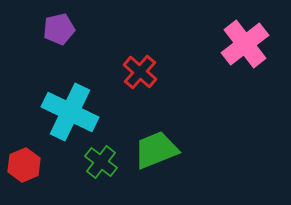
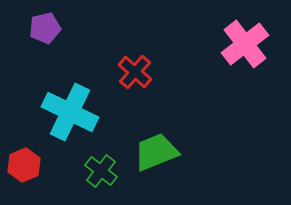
purple pentagon: moved 14 px left, 1 px up
red cross: moved 5 px left
green trapezoid: moved 2 px down
green cross: moved 9 px down
